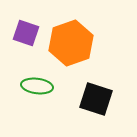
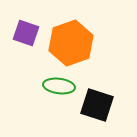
green ellipse: moved 22 px right
black square: moved 1 px right, 6 px down
